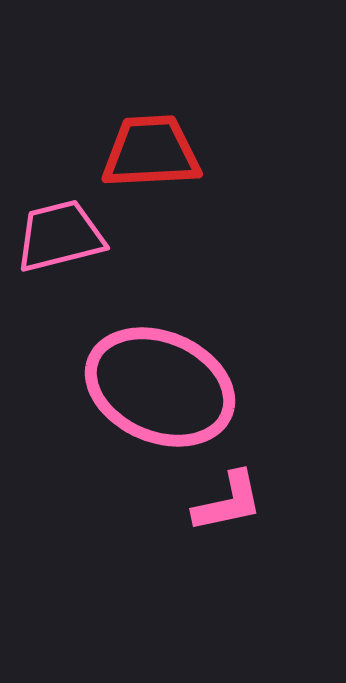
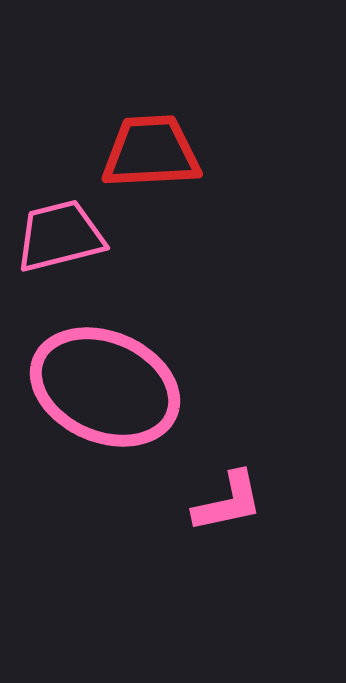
pink ellipse: moved 55 px left
